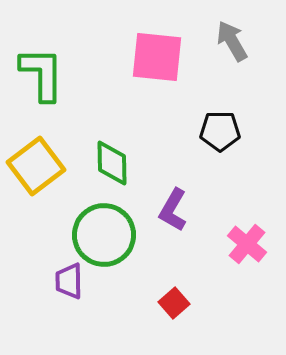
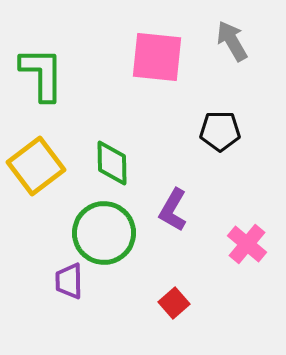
green circle: moved 2 px up
